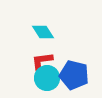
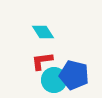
cyan circle: moved 7 px right, 2 px down
